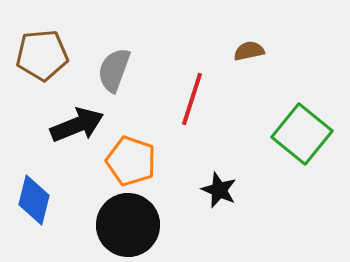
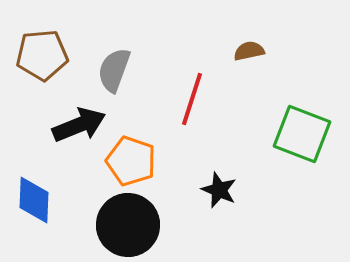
black arrow: moved 2 px right
green square: rotated 18 degrees counterclockwise
blue diamond: rotated 12 degrees counterclockwise
